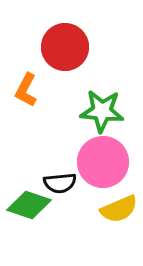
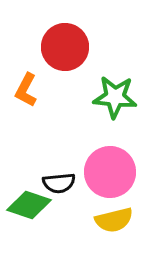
green star: moved 13 px right, 14 px up
pink circle: moved 7 px right, 10 px down
black semicircle: moved 1 px left
yellow semicircle: moved 5 px left, 11 px down; rotated 9 degrees clockwise
